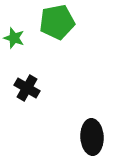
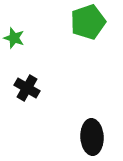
green pentagon: moved 31 px right; rotated 8 degrees counterclockwise
